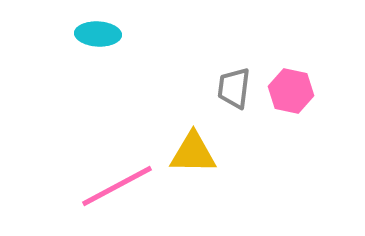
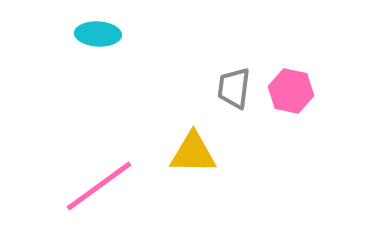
pink line: moved 18 px left; rotated 8 degrees counterclockwise
